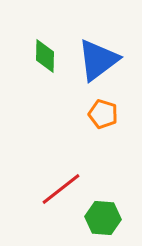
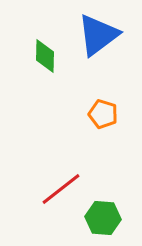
blue triangle: moved 25 px up
